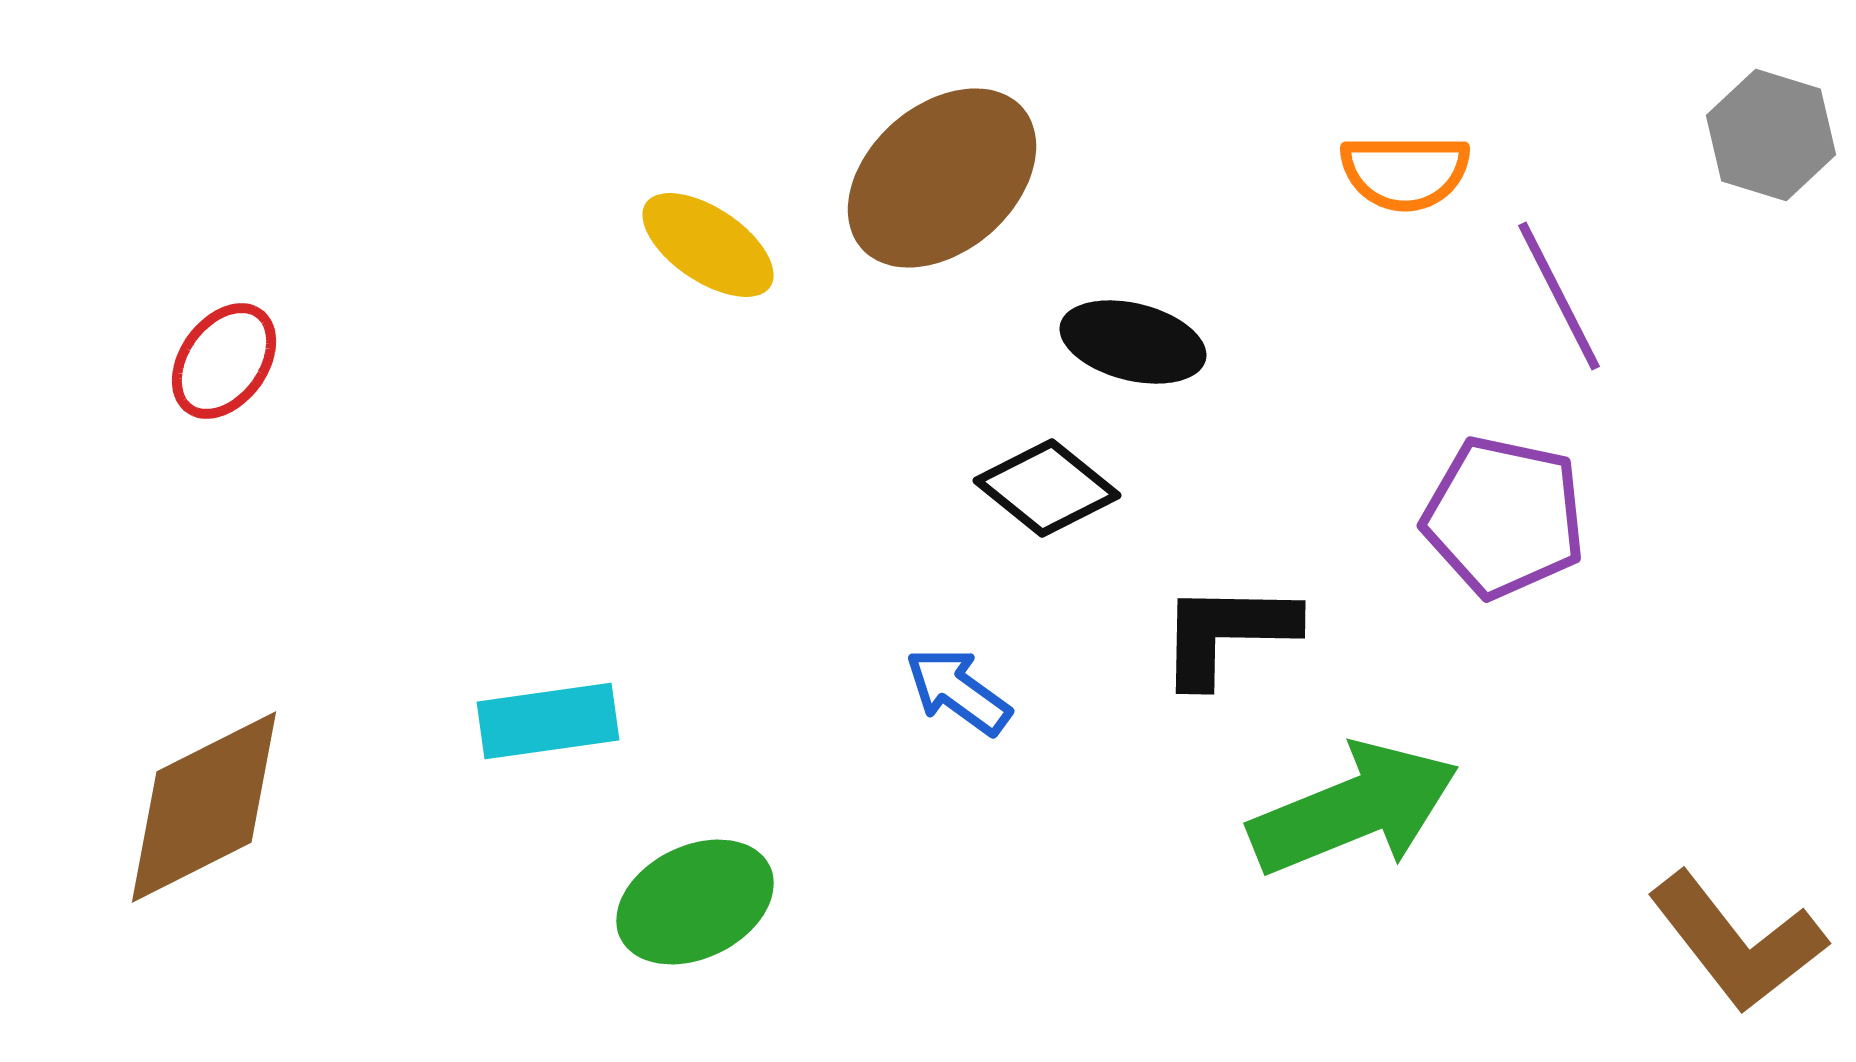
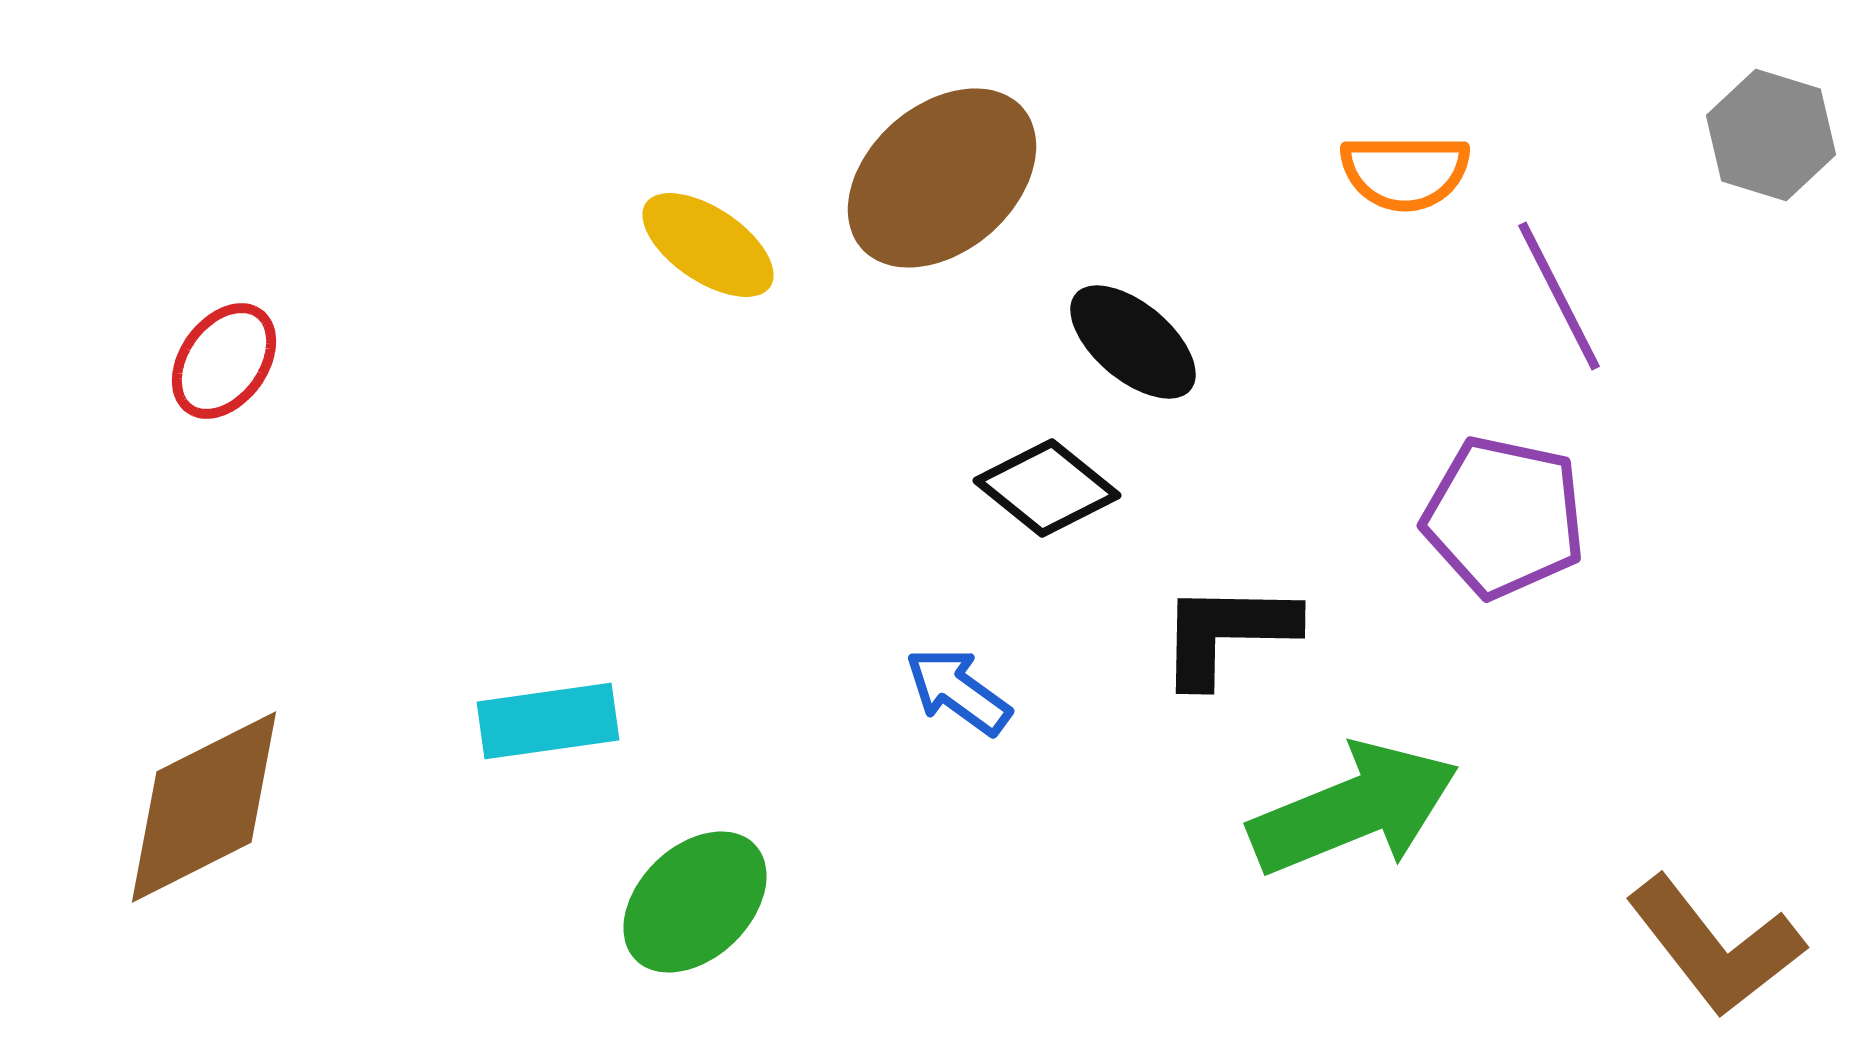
black ellipse: rotated 26 degrees clockwise
green ellipse: rotated 18 degrees counterclockwise
brown L-shape: moved 22 px left, 4 px down
